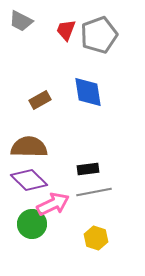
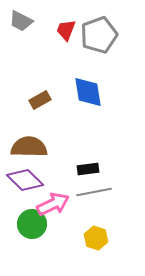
purple diamond: moved 4 px left
